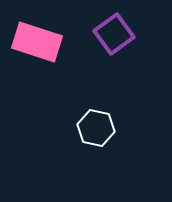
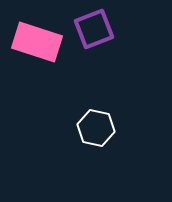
purple square: moved 20 px left, 5 px up; rotated 15 degrees clockwise
